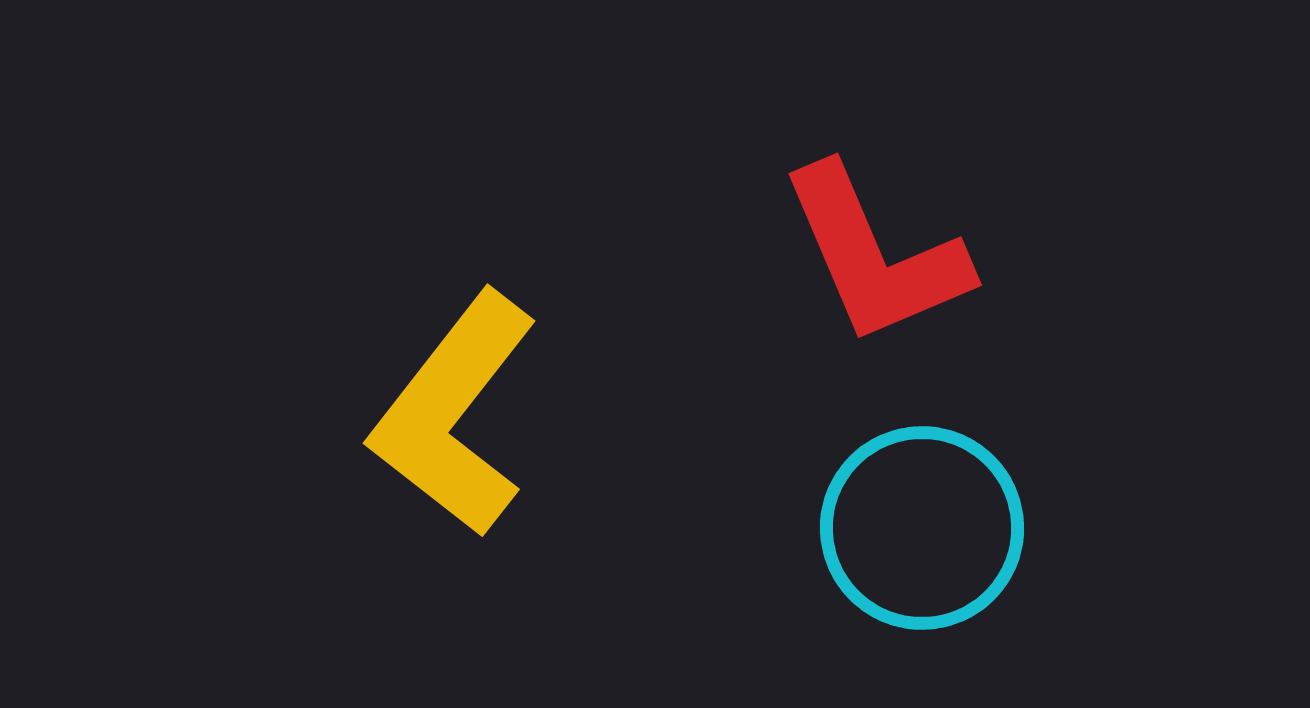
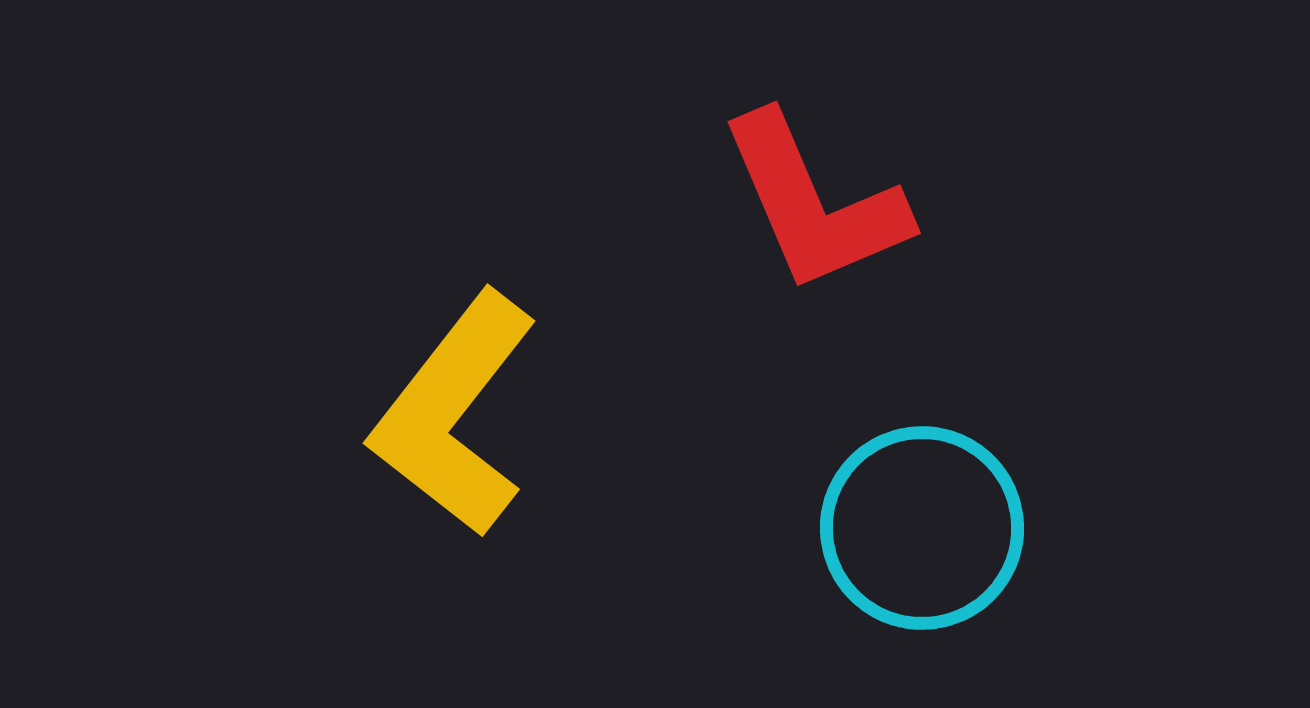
red L-shape: moved 61 px left, 52 px up
